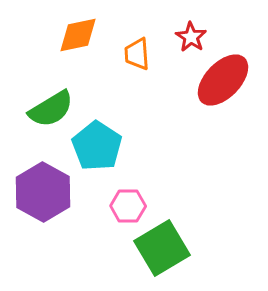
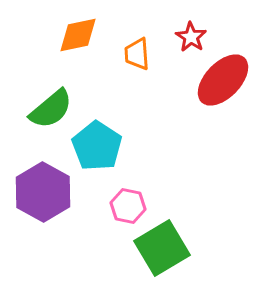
green semicircle: rotated 9 degrees counterclockwise
pink hexagon: rotated 12 degrees clockwise
